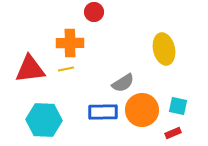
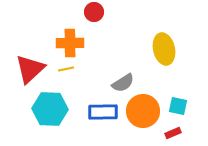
red triangle: rotated 36 degrees counterclockwise
orange circle: moved 1 px right, 1 px down
cyan hexagon: moved 6 px right, 11 px up
